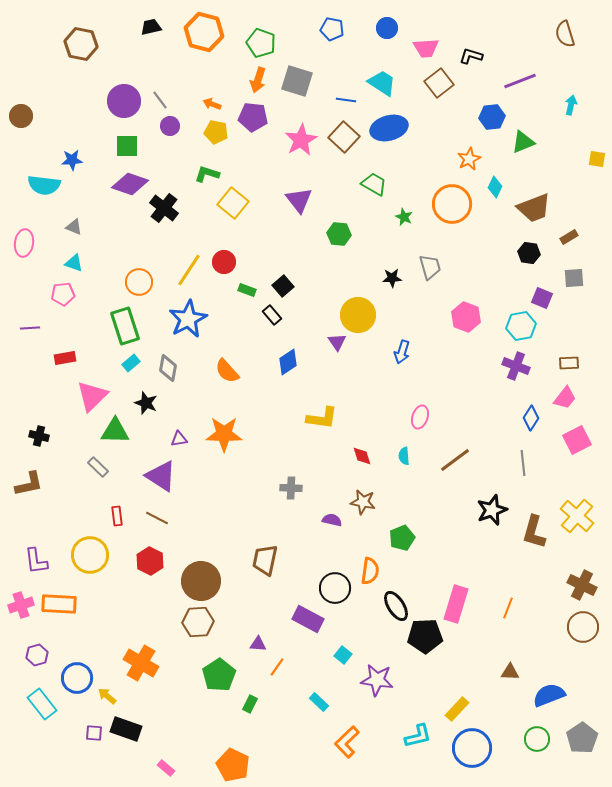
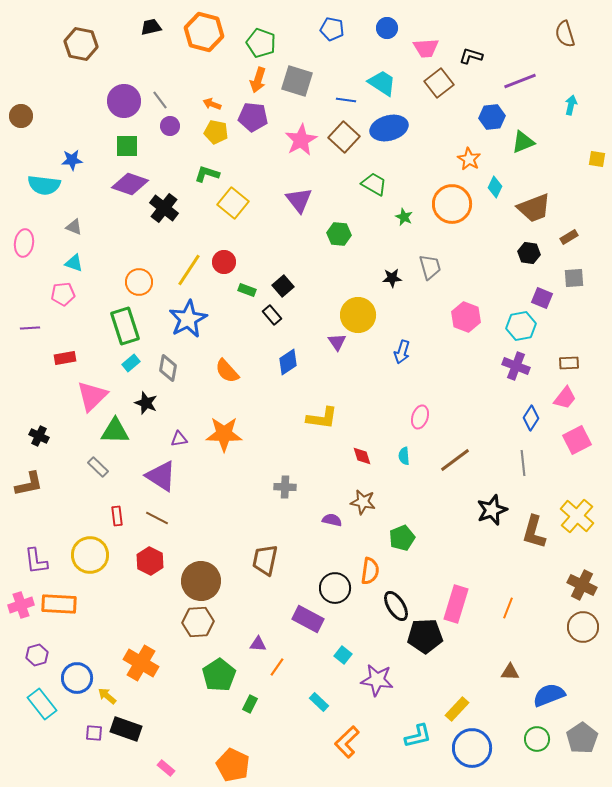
orange star at (469, 159): rotated 15 degrees counterclockwise
black cross at (39, 436): rotated 12 degrees clockwise
gray cross at (291, 488): moved 6 px left, 1 px up
